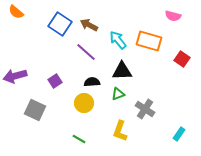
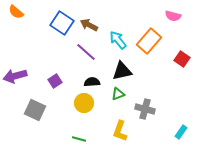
blue square: moved 2 px right, 1 px up
orange rectangle: rotated 65 degrees counterclockwise
black triangle: rotated 10 degrees counterclockwise
gray cross: rotated 18 degrees counterclockwise
cyan rectangle: moved 2 px right, 2 px up
green line: rotated 16 degrees counterclockwise
